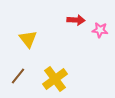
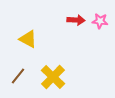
pink star: moved 9 px up
yellow triangle: rotated 24 degrees counterclockwise
yellow cross: moved 2 px left, 2 px up; rotated 10 degrees counterclockwise
